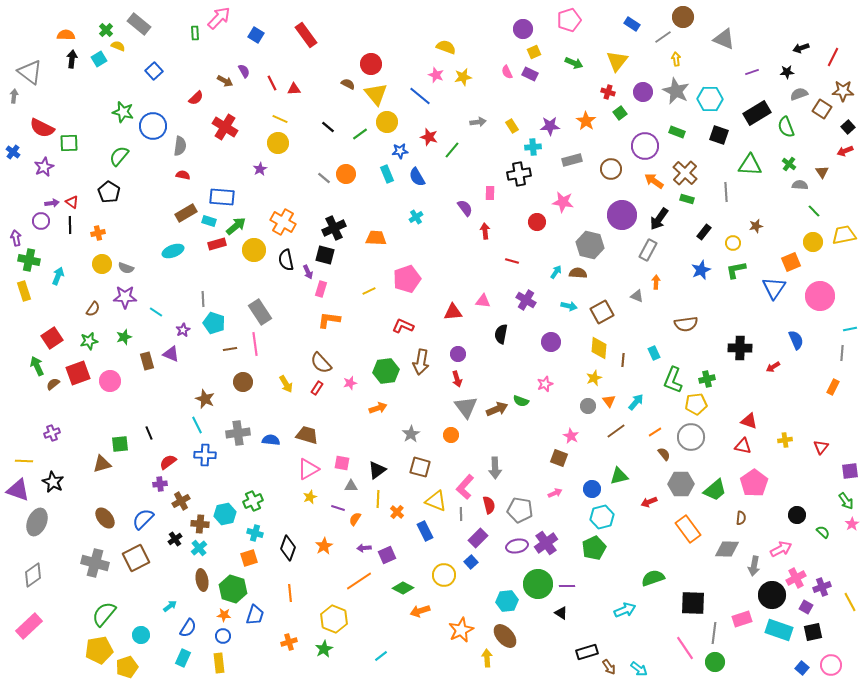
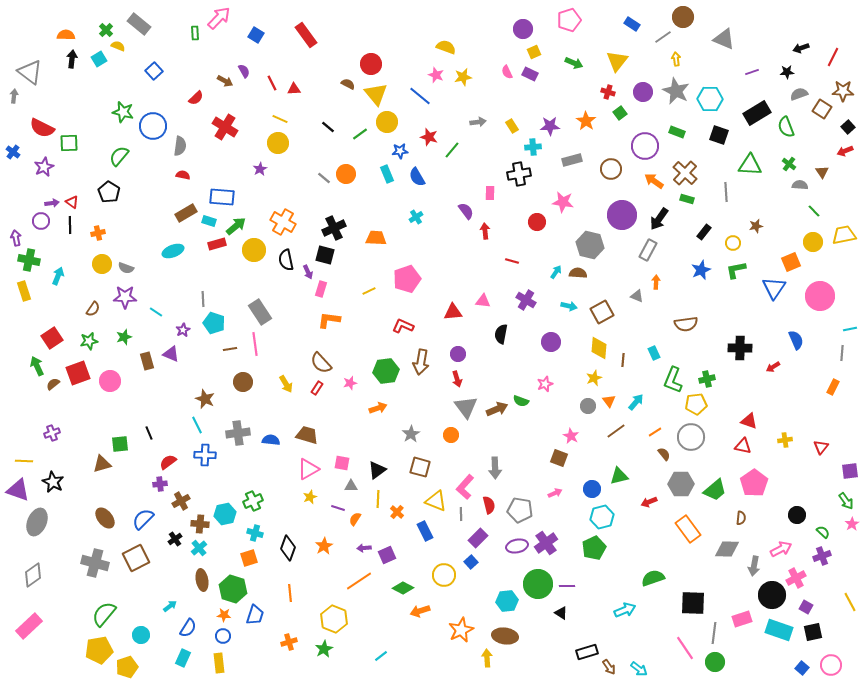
purple semicircle at (465, 208): moved 1 px right, 3 px down
purple cross at (822, 587): moved 31 px up
brown ellipse at (505, 636): rotated 40 degrees counterclockwise
